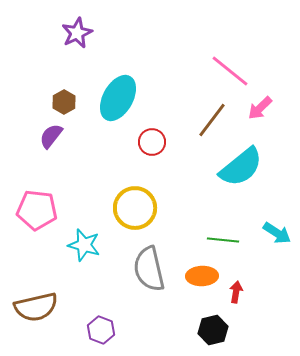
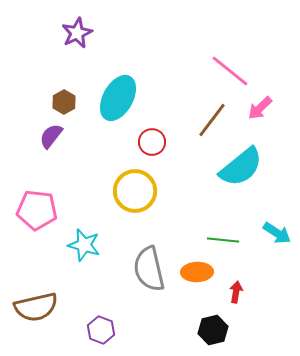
yellow circle: moved 17 px up
orange ellipse: moved 5 px left, 4 px up
